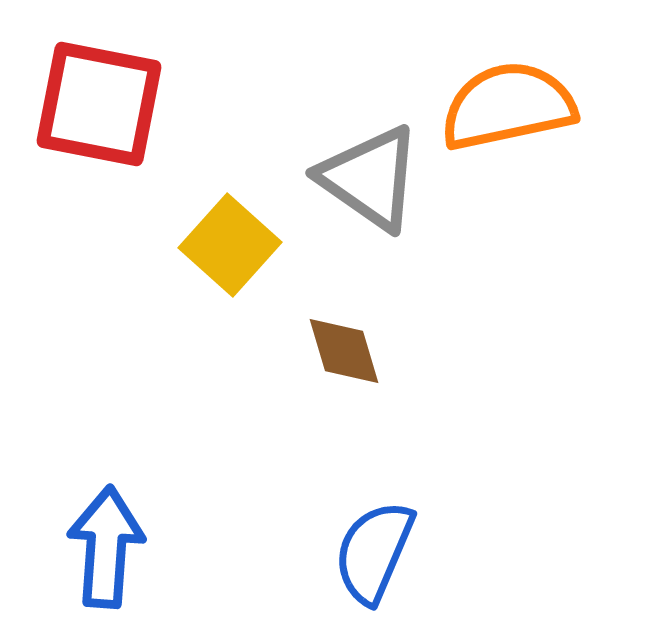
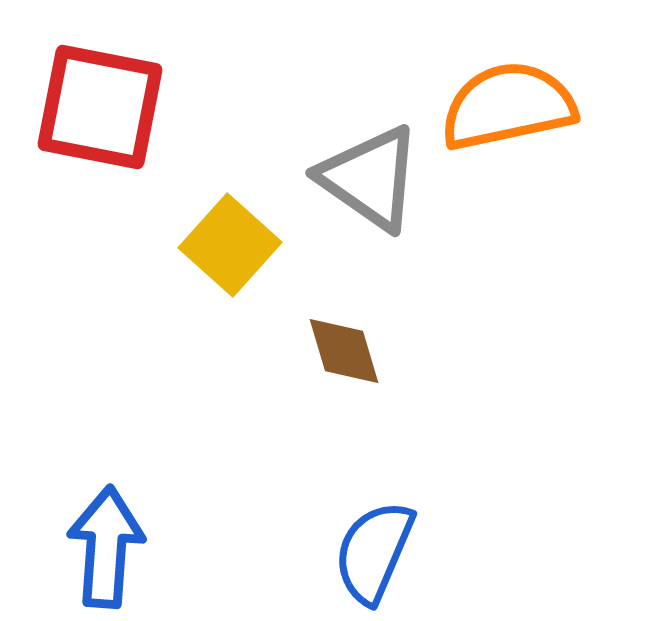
red square: moved 1 px right, 3 px down
